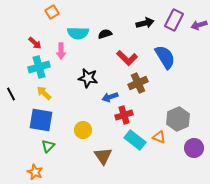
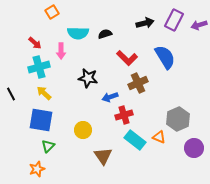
orange star: moved 2 px right, 3 px up; rotated 28 degrees clockwise
